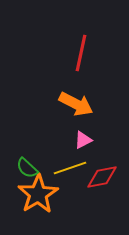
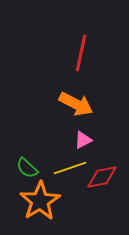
orange star: moved 2 px right, 7 px down
